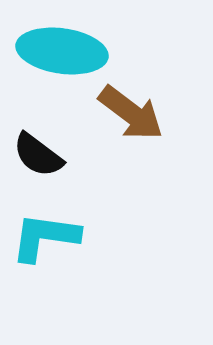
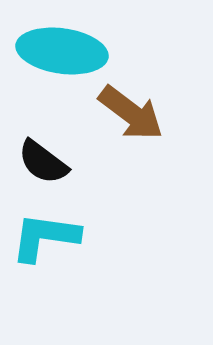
black semicircle: moved 5 px right, 7 px down
